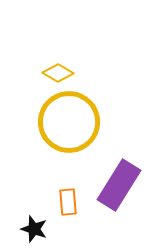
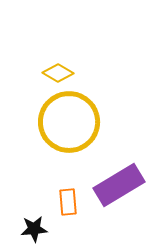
purple rectangle: rotated 27 degrees clockwise
black star: rotated 24 degrees counterclockwise
